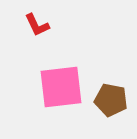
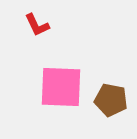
pink square: rotated 9 degrees clockwise
